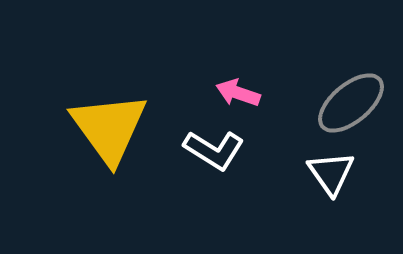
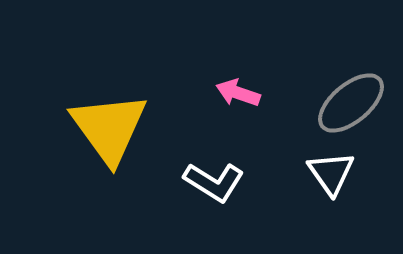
white L-shape: moved 32 px down
